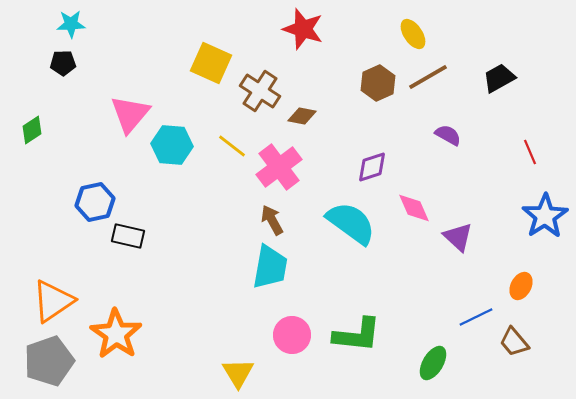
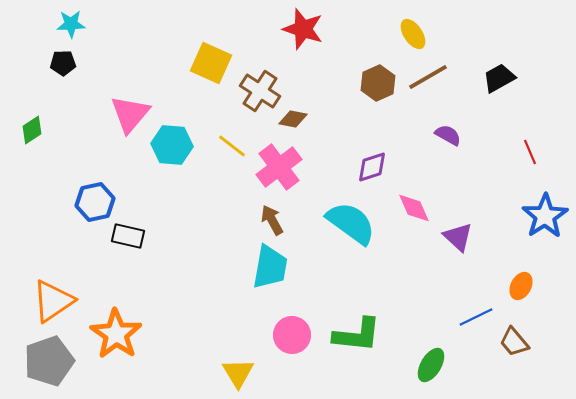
brown diamond: moved 9 px left, 3 px down
green ellipse: moved 2 px left, 2 px down
